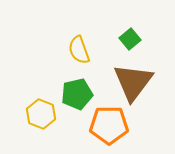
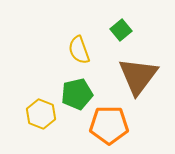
green square: moved 9 px left, 9 px up
brown triangle: moved 5 px right, 6 px up
